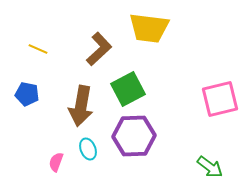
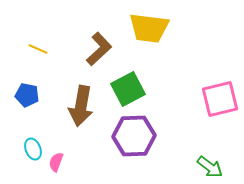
blue pentagon: moved 1 px down
cyan ellipse: moved 55 px left
